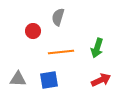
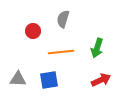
gray semicircle: moved 5 px right, 2 px down
